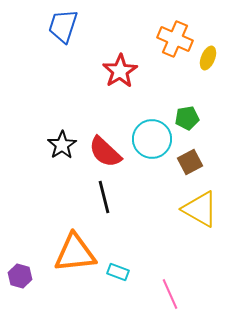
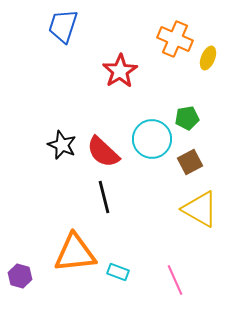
black star: rotated 16 degrees counterclockwise
red semicircle: moved 2 px left
pink line: moved 5 px right, 14 px up
